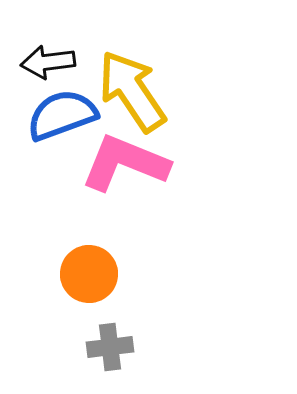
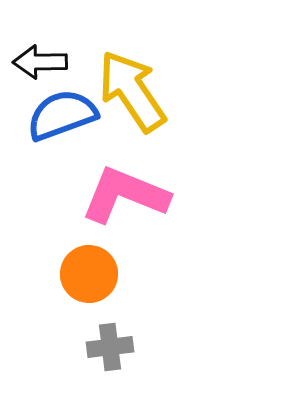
black arrow: moved 8 px left; rotated 6 degrees clockwise
pink L-shape: moved 32 px down
